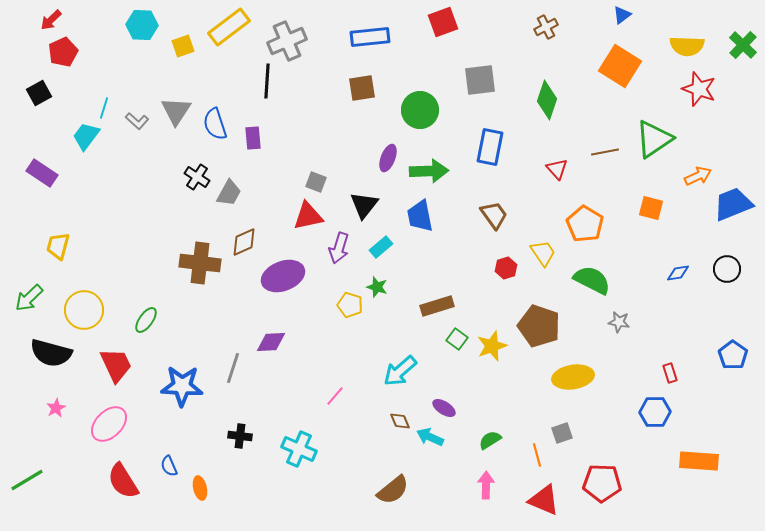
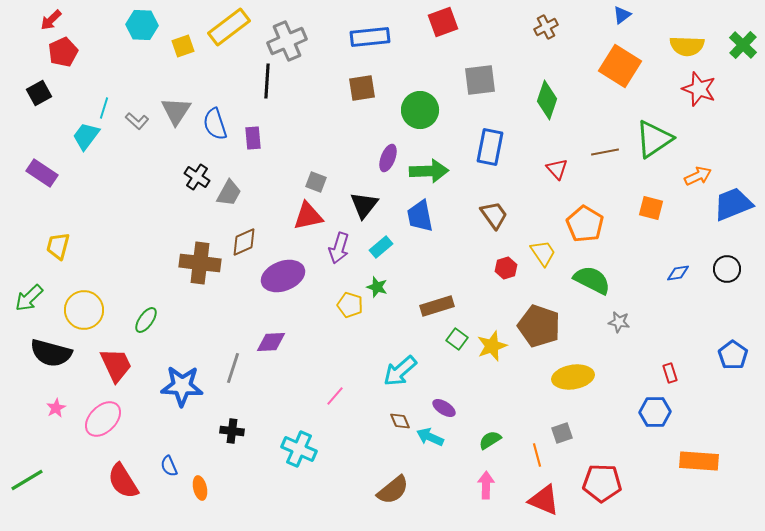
pink ellipse at (109, 424): moved 6 px left, 5 px up
black cross at (240, 436): moved 8 px left, 5 px up
